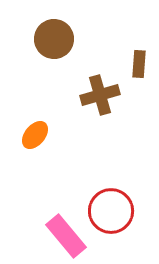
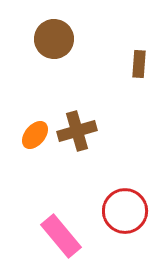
brown cross: moved 23 px left, 36 px down
red circle: moved 14 px right
pink rectangle: moved 5 px left
